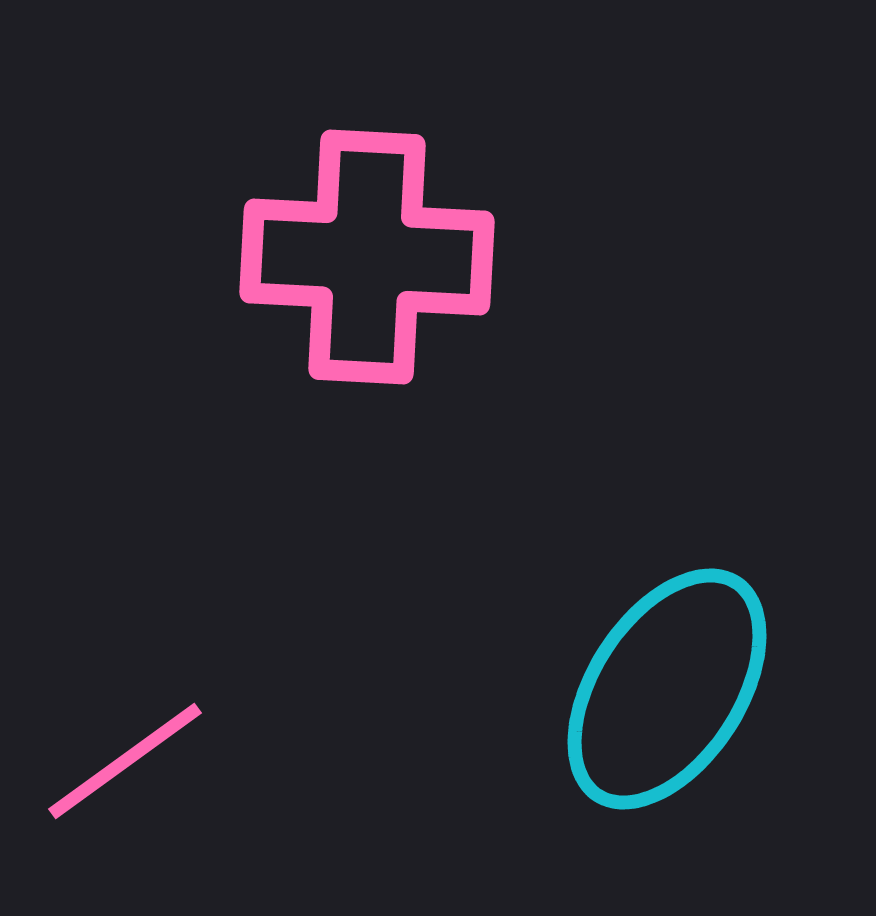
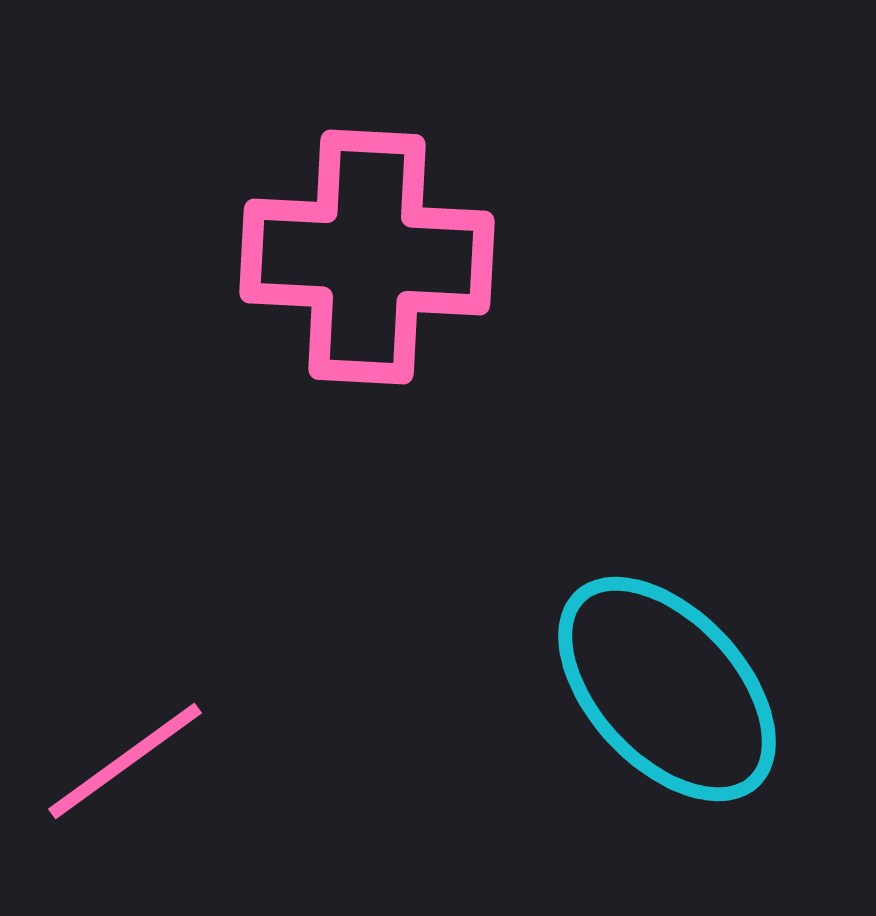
cyan ellipse: rotated 76 degrees counterclockwise
